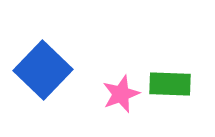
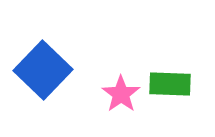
pink star: rotated 15 degrees counterclockwise
